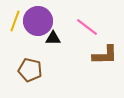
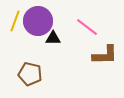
brown pentagon: moved 4 px down
